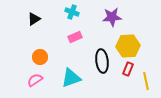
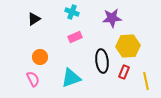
purple star: moved 1 px down
red rectangle: moved 4 px left, 3 px down
pink semicircle: moved 2 px left, 1 px up; rotated 98 degrees clockwise
